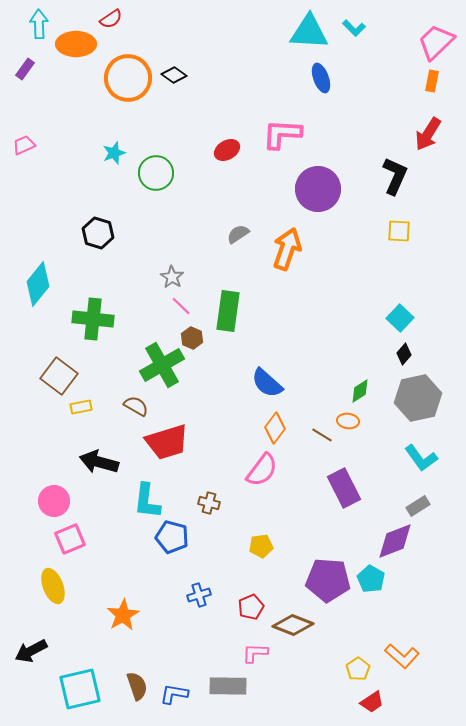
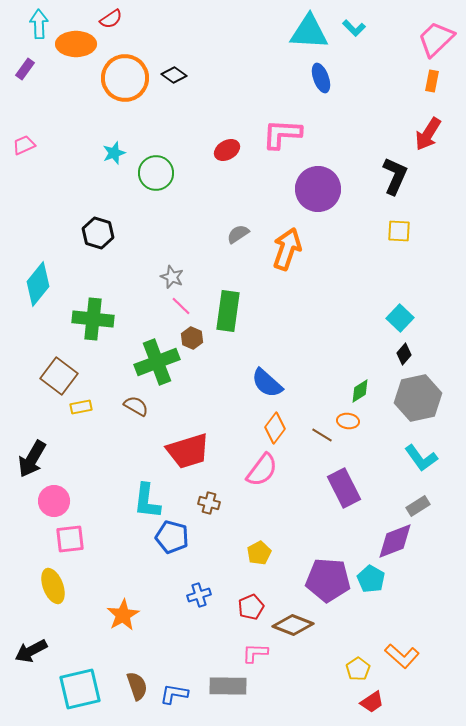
pink trapezoid at (436, 42): moved 3 px up
orange circle at (128, 78): moved 3 px left
gray star at (172, 277): rotated 10 degrees counterclockwise
green cross at (162, 365): moved 5 px left, 3 px up; rotated 9 degrees clockwise
red trapezoid at (167, 442): moved 21 px right, 9 px down
black arrow at (99, 462): moved 67 px left, 3 px up; rotated 75 degrees counterclockwise
pink square at (70, 539): rotated 16 degrees clockwise
yellow pentagon at (261, 546): moved 2 px left, 7 px down; rotated 20 degrees counterclockwise
